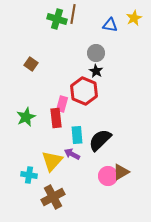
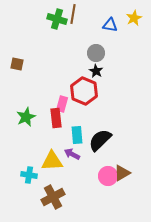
brown square: moved 14 px left; rotated 24 degrees counterclockwise
yellow triangle: rotated 45 degrees clockwise
brown triangle: moved 1 px right, 1 px down
